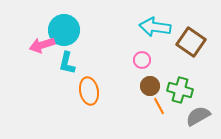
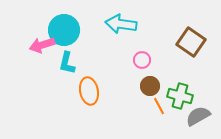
cyan arrow: moved 34 px left, 3 px up
green cross: moved 6 px down
